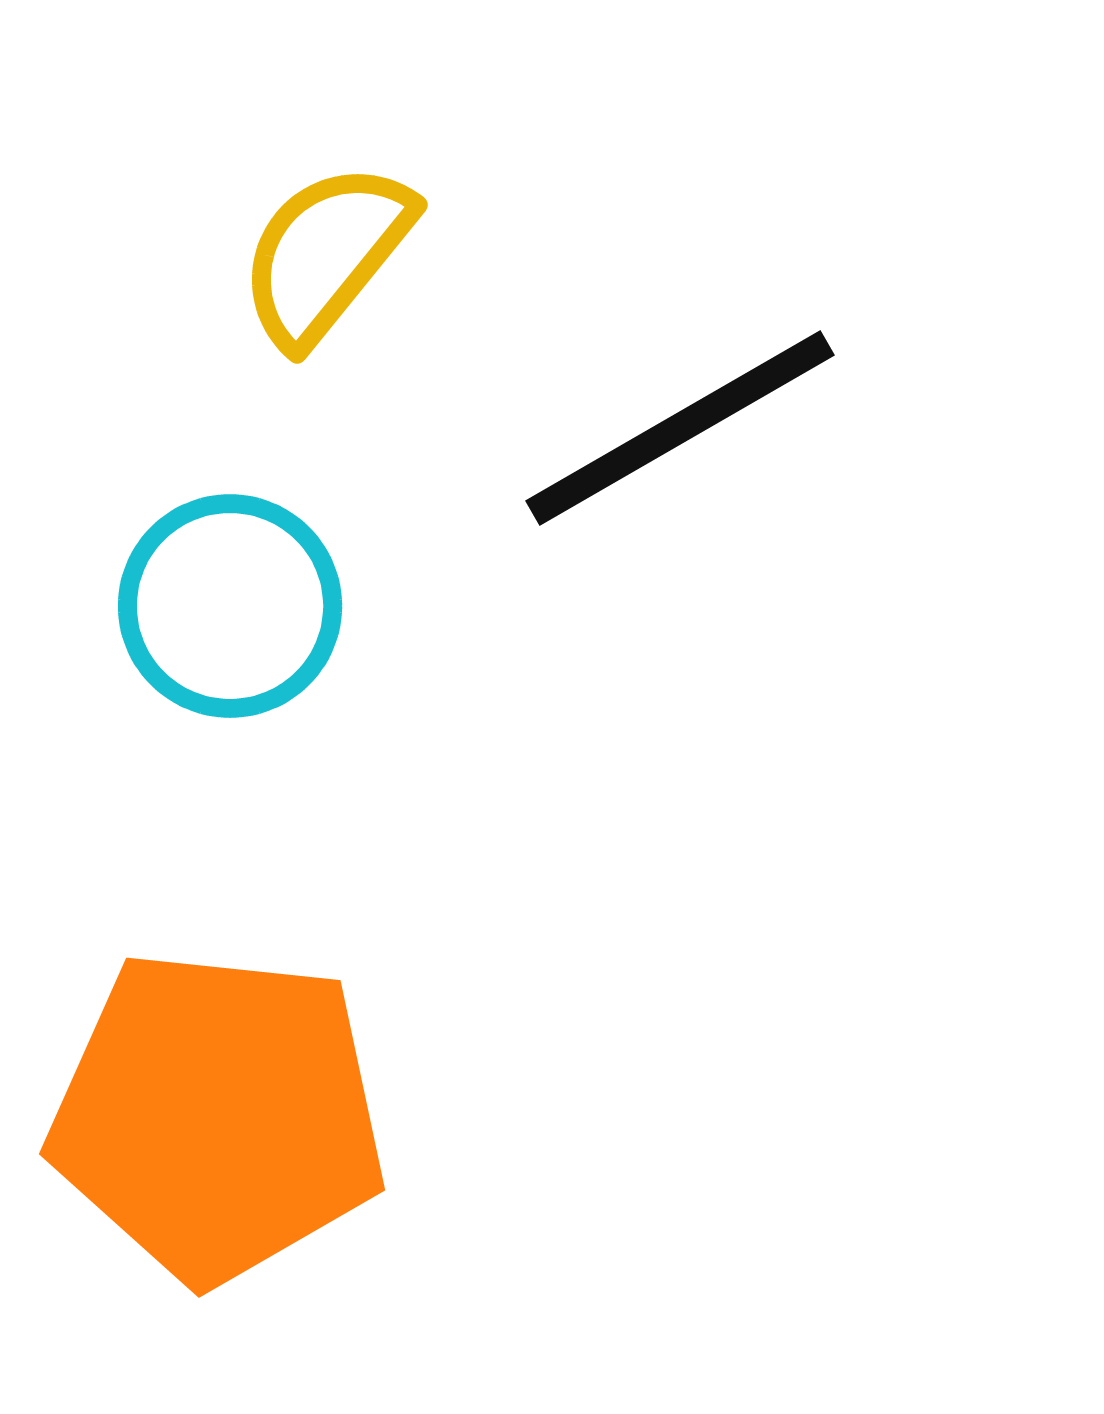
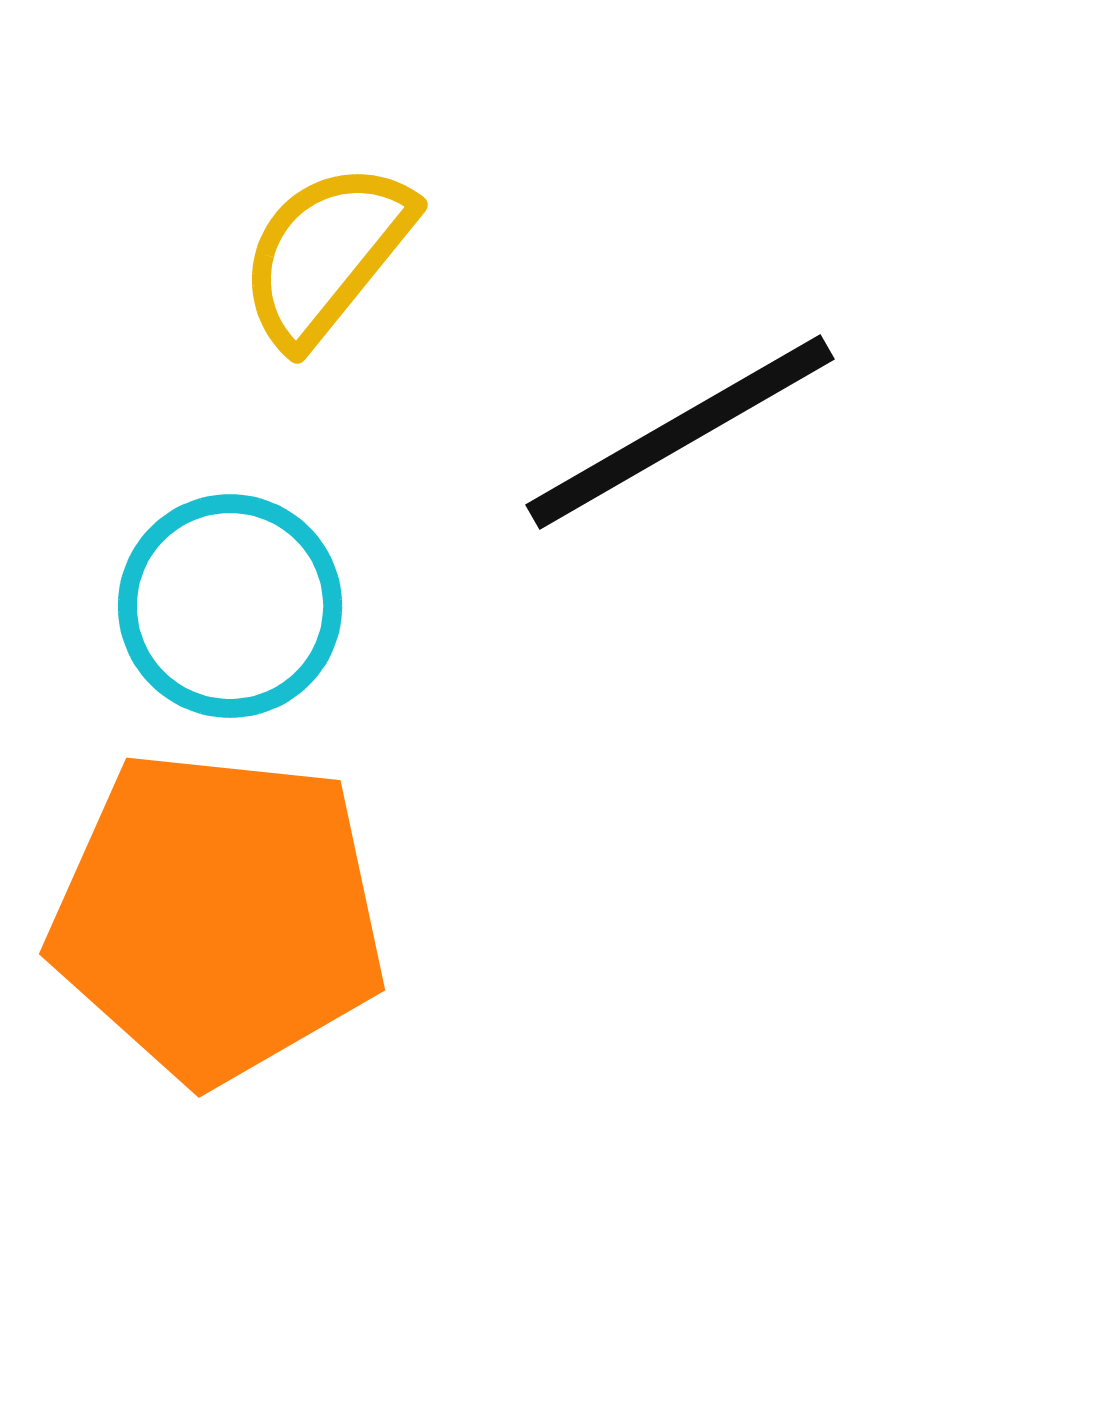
black line: moved 4 px down
orange pentagon: moved 200 px up
